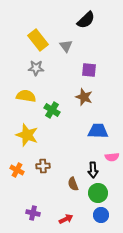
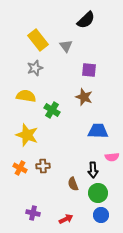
gray star: moved 1 px left; rotated 21 degrees counterclockwise
orange cross: moved 3 px right, 2 px up
